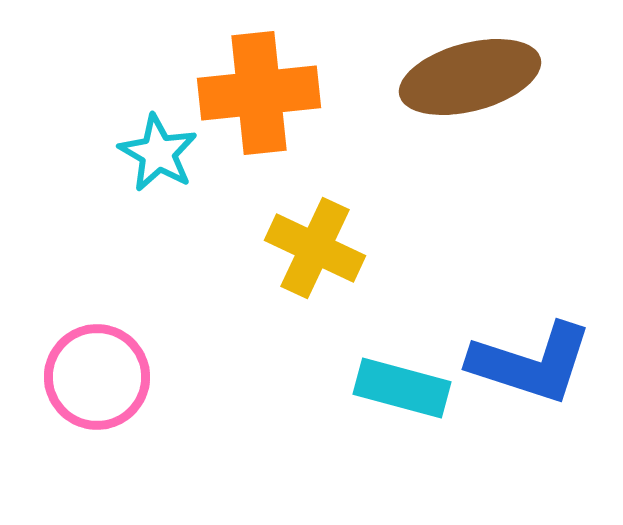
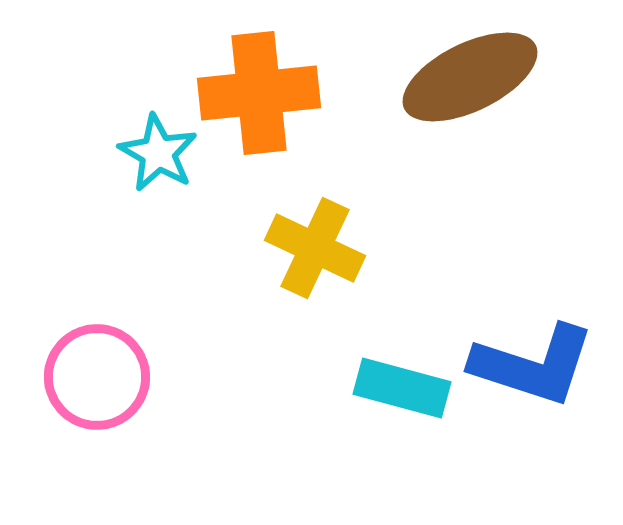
brown ellipse: rotated 11 degrees counterclockwise
blue L-shape: moved 2 px right, 2 px down
